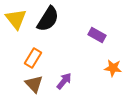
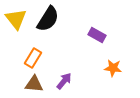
brown triangle: rotated 42 degrees counterclockwise
